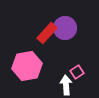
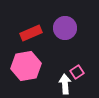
red rectangle: moved 16 px left; rotated 25 degrees clockwise
pink hexagon: moved 1 px left
white arrow: moved 1 px left, 1 px up
